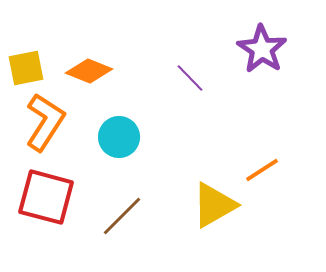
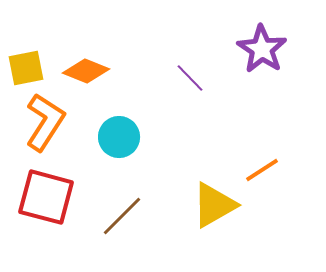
orange diamond: moved 3 px left
